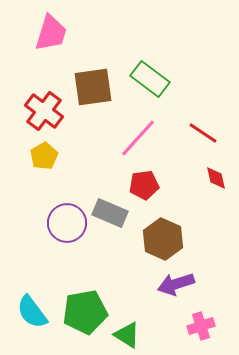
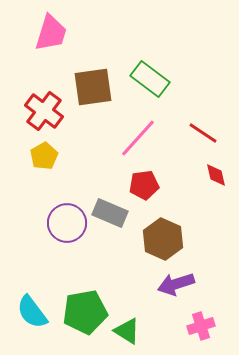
red diamond: moved 3 px up
green triangle: moved 4 px up
